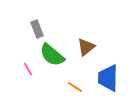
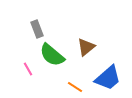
blue trapezoid: rotated 132 degrees counterclockwise
